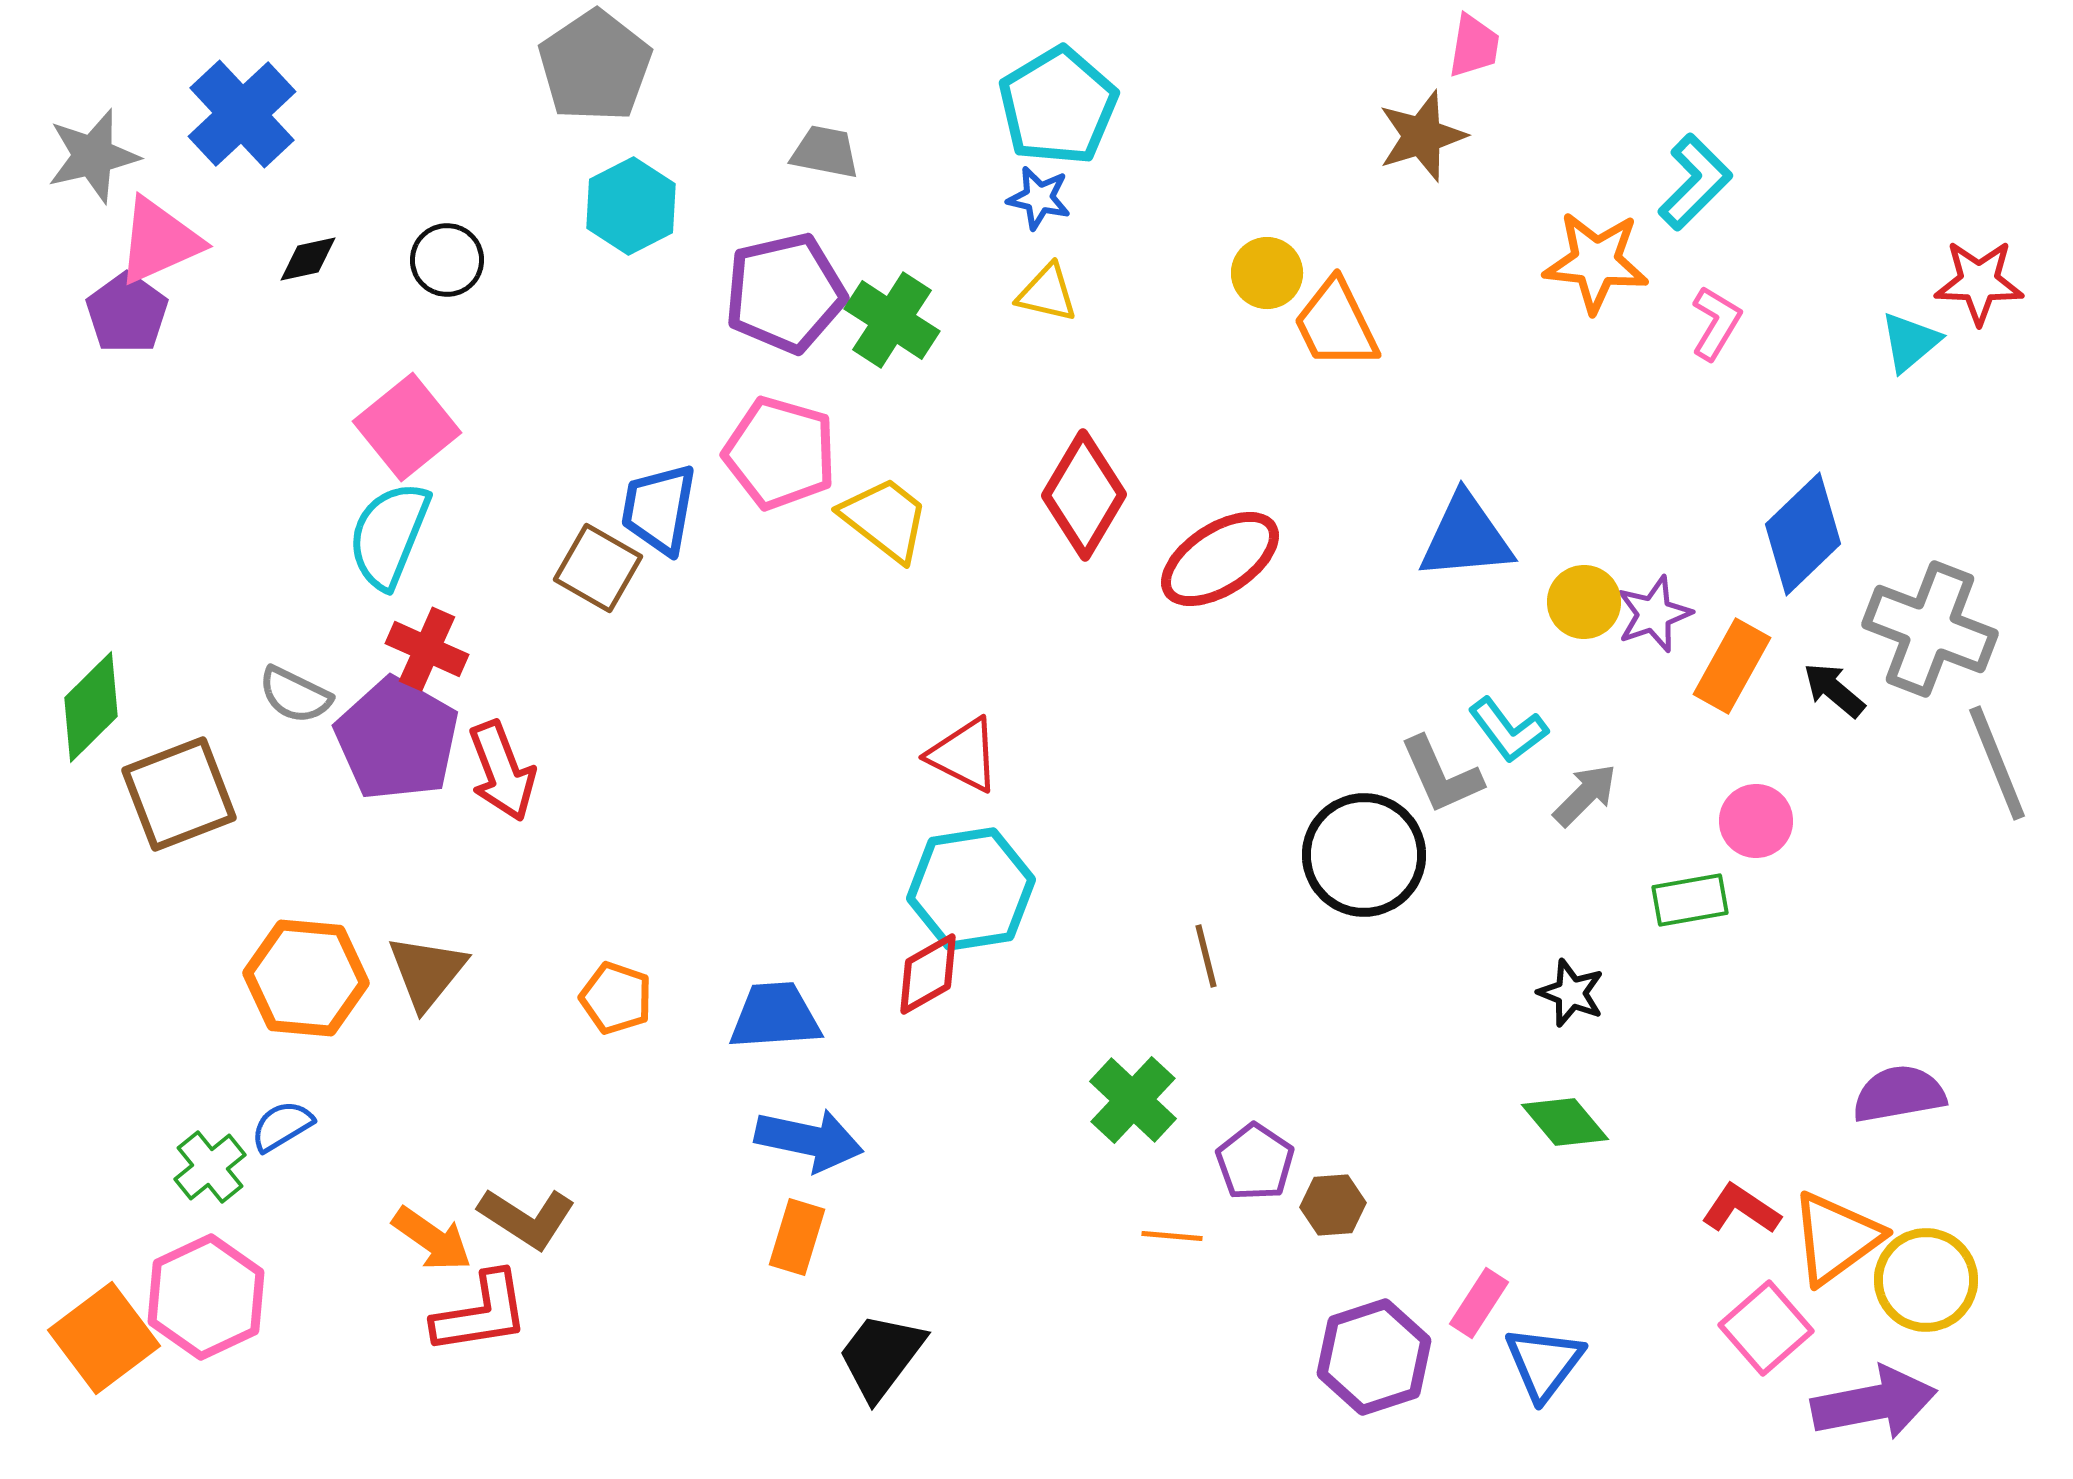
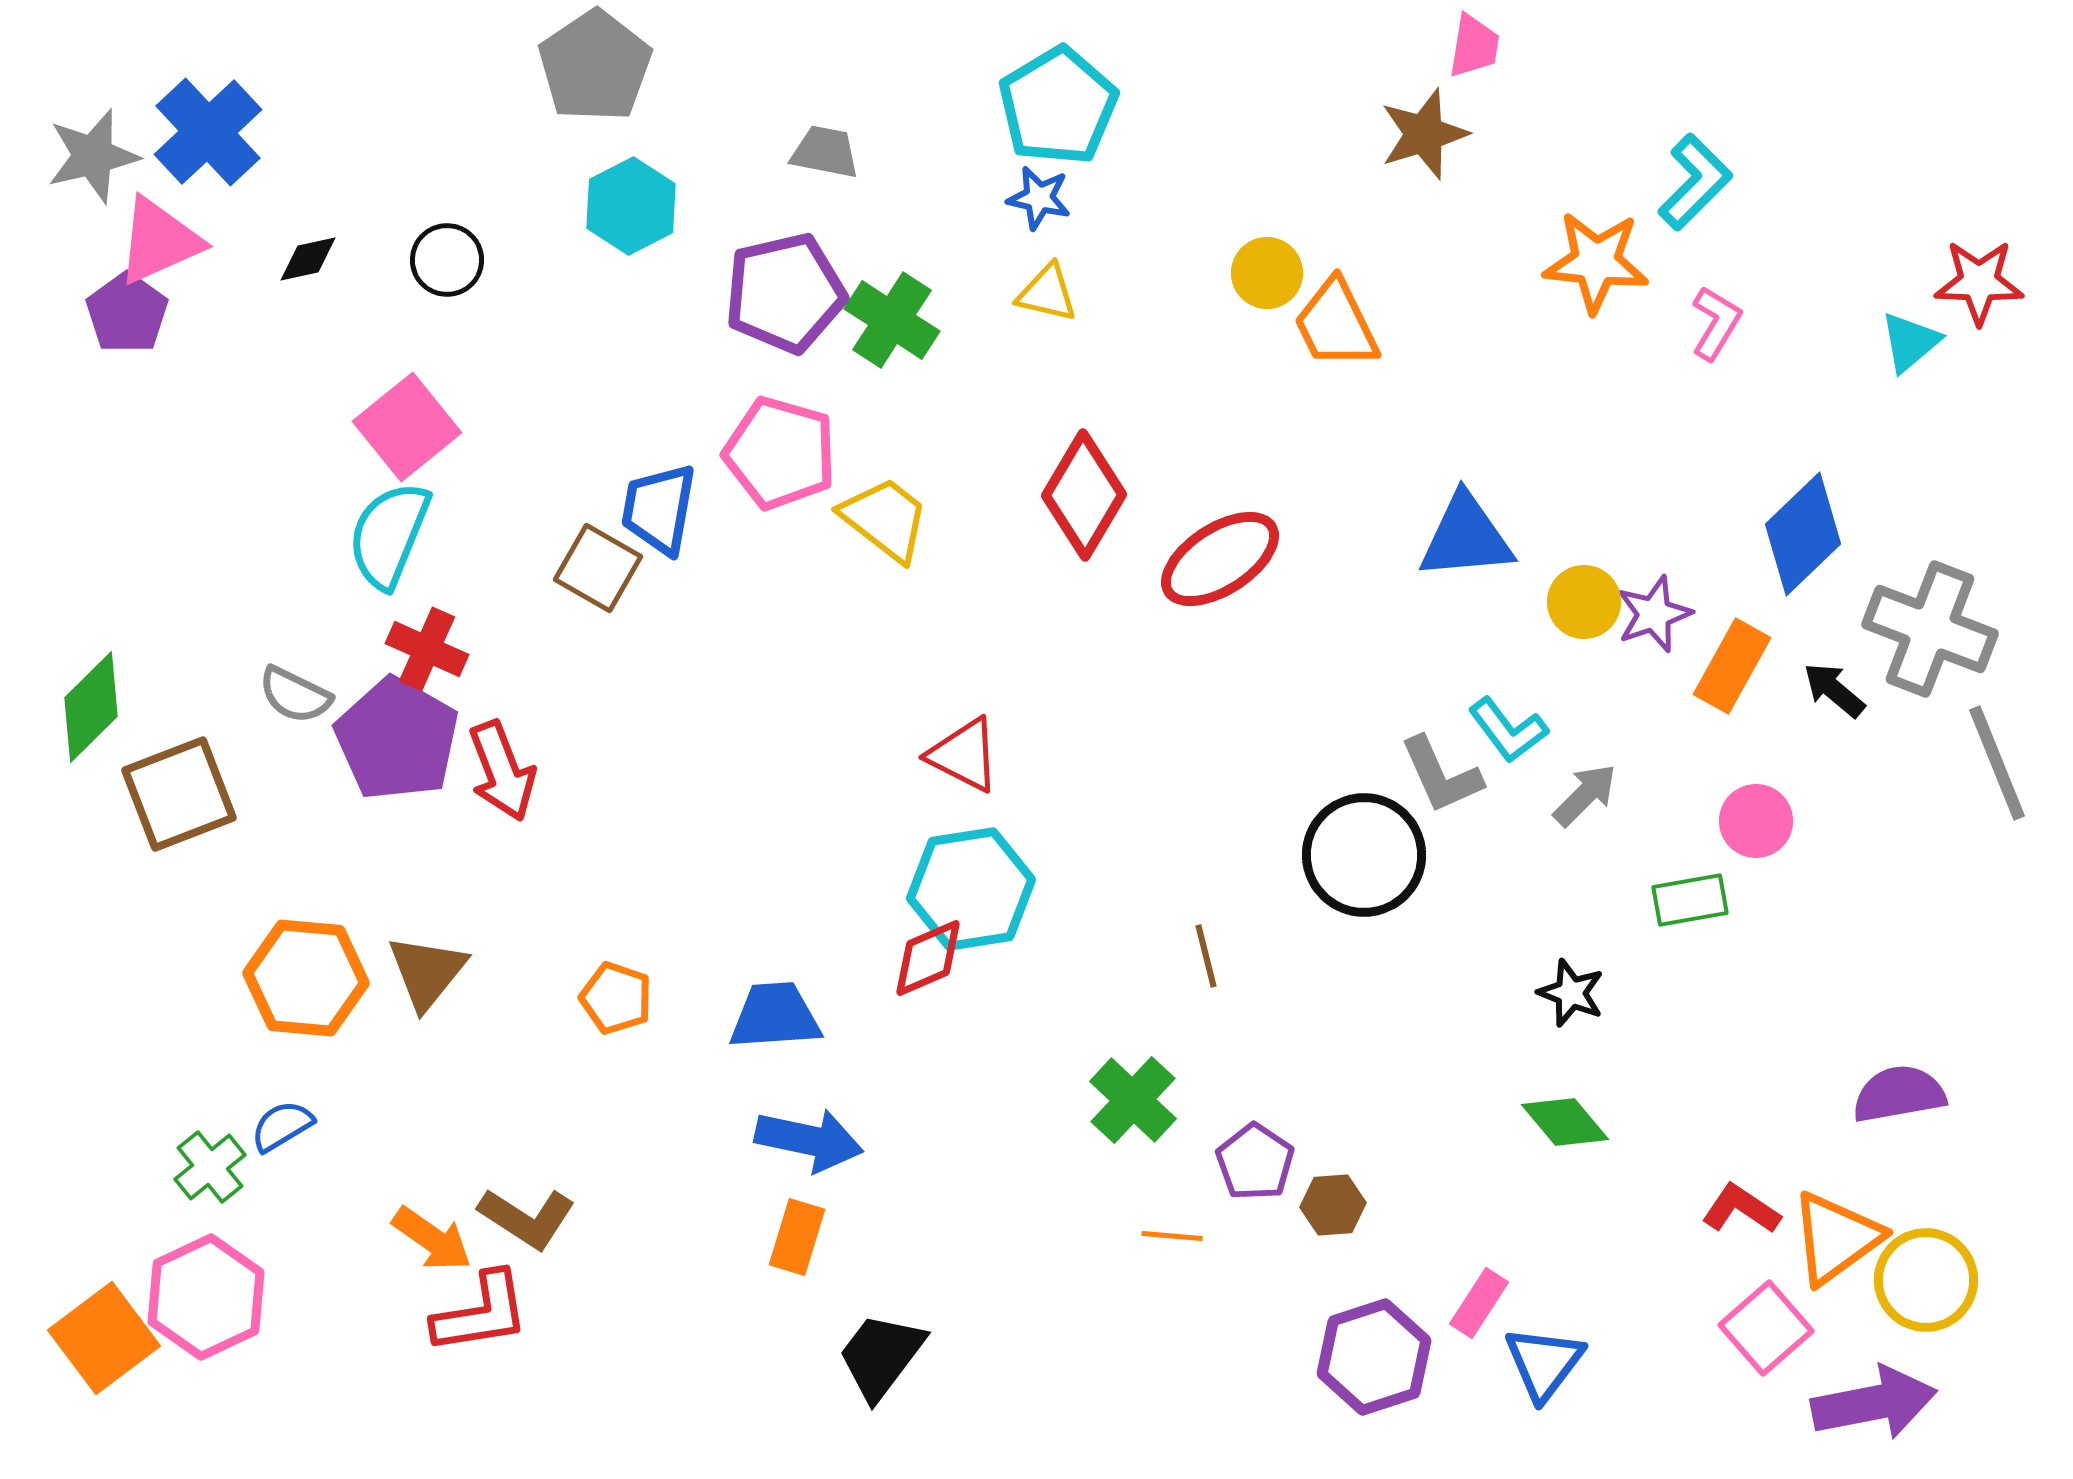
blue cross at (242, 114): moved 34 px left, 18 px down
brown star at (1422, 136): moved 2 px right, 2 px up
red diamond at (928, 974): moved 16 px up; rotated 6 degrees clockwise
